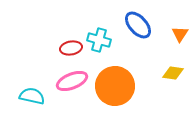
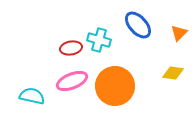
orange triangle: moved 1 px left, 1 px up; rotated 12 degrees clockwise
